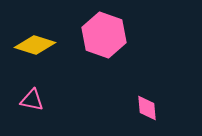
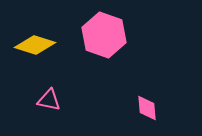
pink triangle: moved 17 px right
